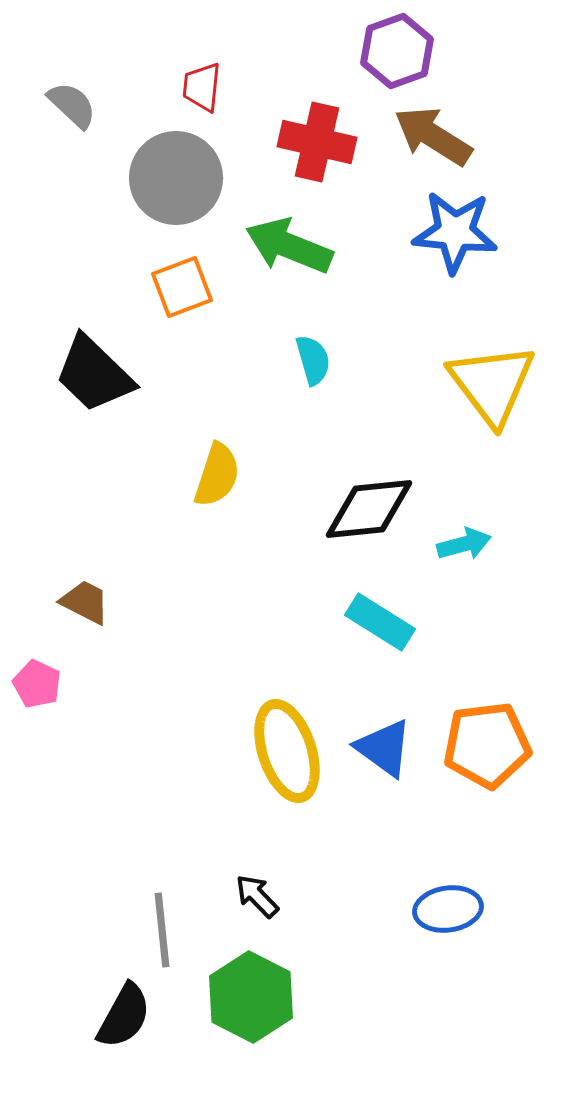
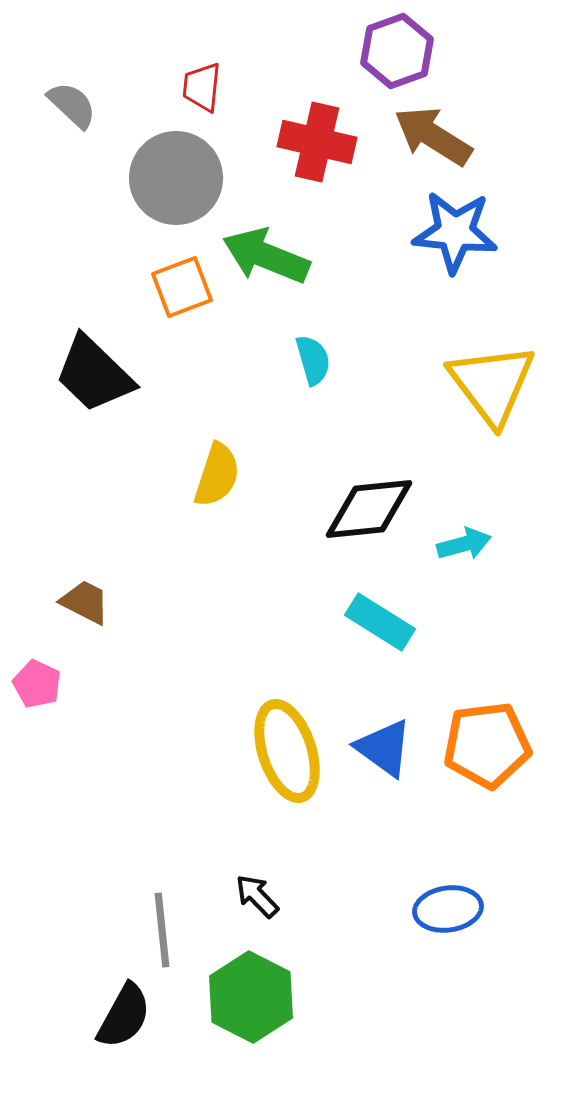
green arrow: moved 23 px left, 10 px down
